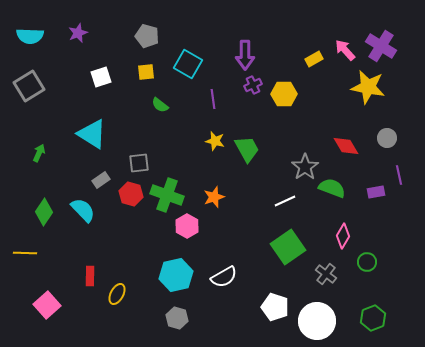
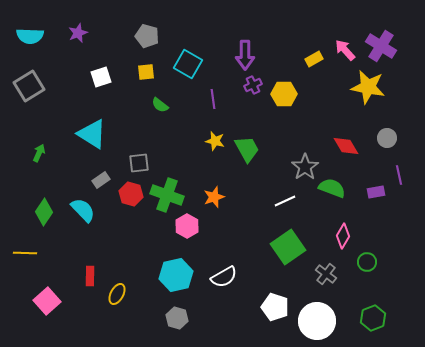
pink square at (47, 305): moved 4 px up
